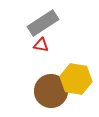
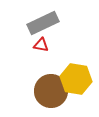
gray rectangle: rotated 8 degrees clockwise
